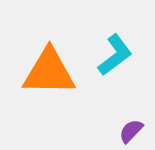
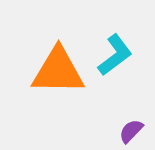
orange triangle: moved 9 px right, 1 px up
